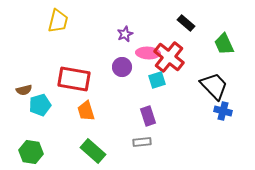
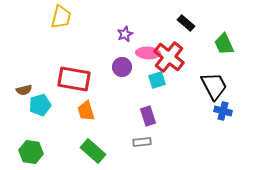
yellow trapezoid: moved 3 px right, 4 px up
black trapezoid: rotated 16 degrees clockwise
